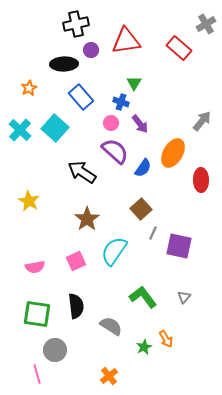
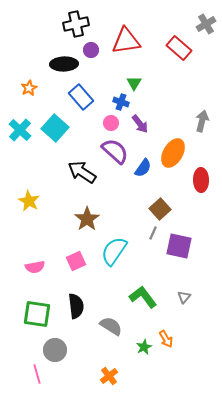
gray arrow: rotated 25 degrees counterclockwise
brown square: moved 19 px right
